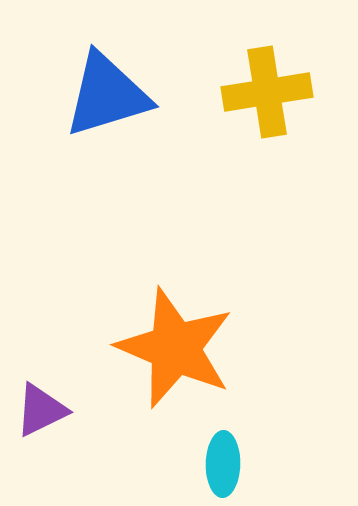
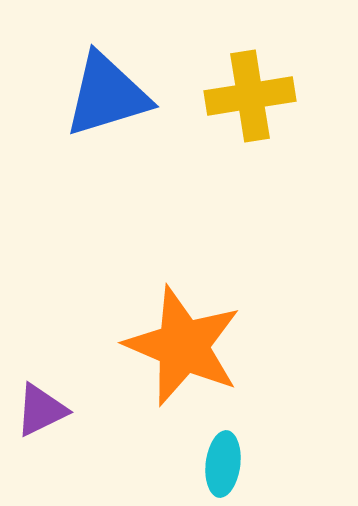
yellow cross: moved 17 px left, 4 px down
orange star: moved 8 px right, 2 px up
cyan ellipse: rotated 6 degrees clockwise
